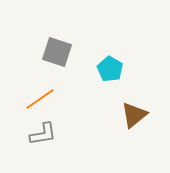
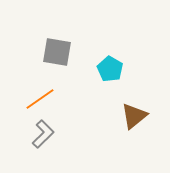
gray square: rotated 8 degrees counterclockwise
brown triangle: moved 1 px down
gray L-shape: rotated 36 degrees counterclockwise
